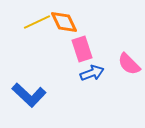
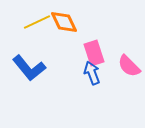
pink rectangle: moved 12 px right, 4 px down
pink semicircle: moved 2 px down
blue arrow: rotated 90 degrees counterclockwise
blue L-shape: moved 27 px up; rotated 8 degrees clockwise
